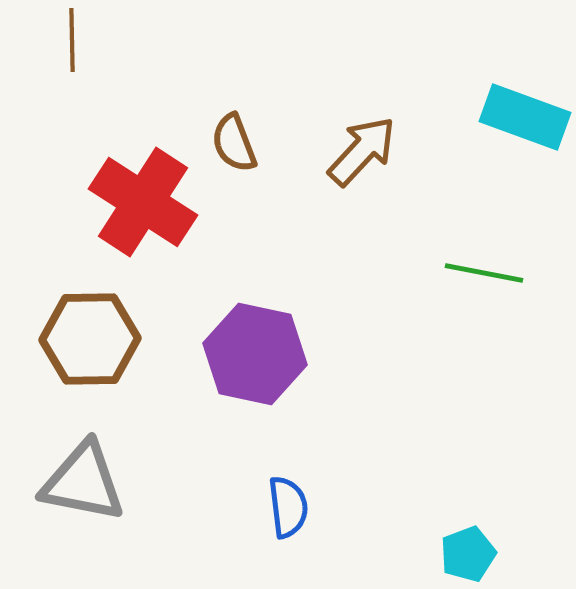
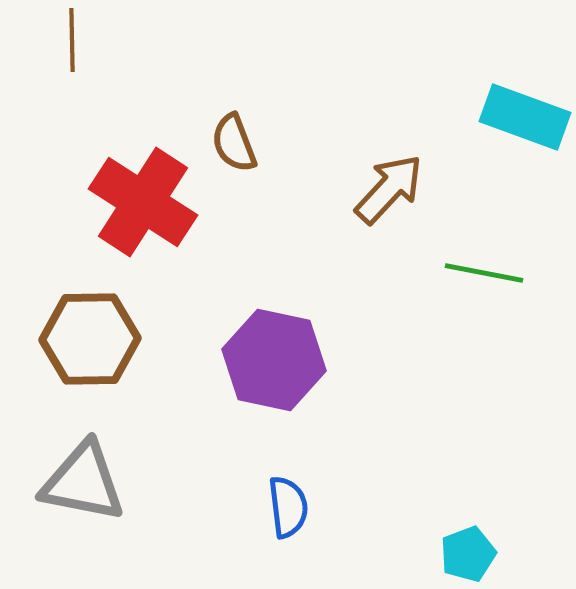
brown arrow: moved 27 px right, 38 px down
purple hexagon: moved 19 px right, 6 px down
